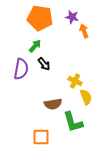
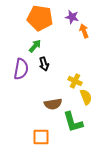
black arrow: rotated 24 degrees clockwise
